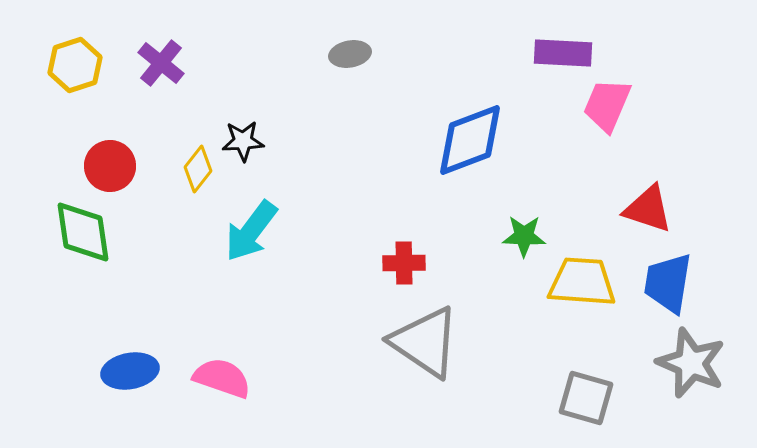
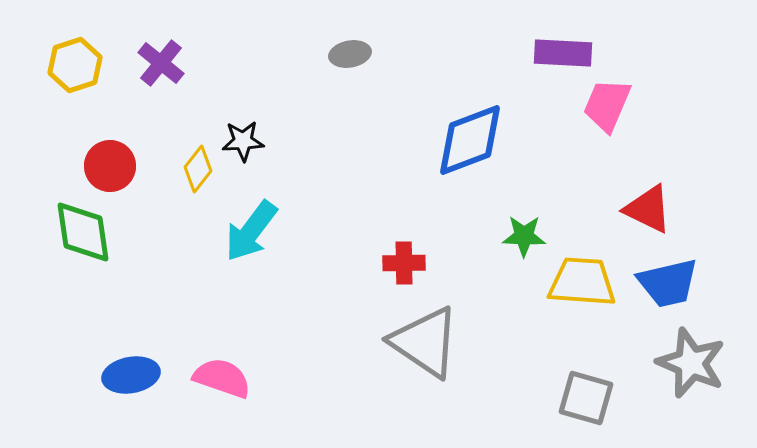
red triangle: rotated 8 degrees clockwise
blue trapezoid: rotated 112 degrees counterclockwise
blue ellipse: moved 1 px right, 4 px down
